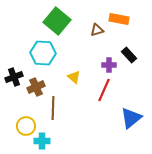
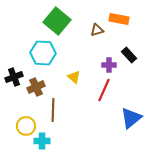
brown line: moved 2 px down
